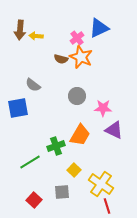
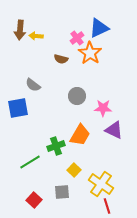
orange star: moved 9 px right, 4 px up; rotated 10 degrees clockwise
